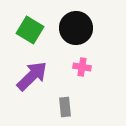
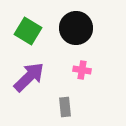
green square: moved 2 px left, 1 px down
pink cross: moved 3 px down
purple arrow: moved 3 px left, 1 px down
